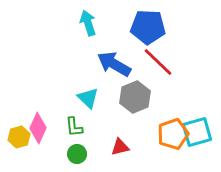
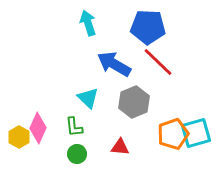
gray hexagon: moved 1 px left, 5 px down
cyan square: moved 1 px left, 1 px down
yellow hexagon: rotated 15 degrees counterclockwise
red triangle: rotated 18 degrees clockwise
